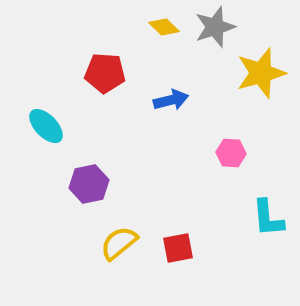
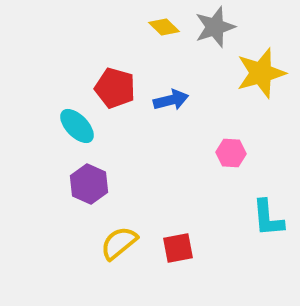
red pentagon: moved 10 px right, 15 px down; rotated 12 degrees clockwise
cyan ellipse: moved 31 px right
purple hexagon: rotated 24 degrees counterclockwise
